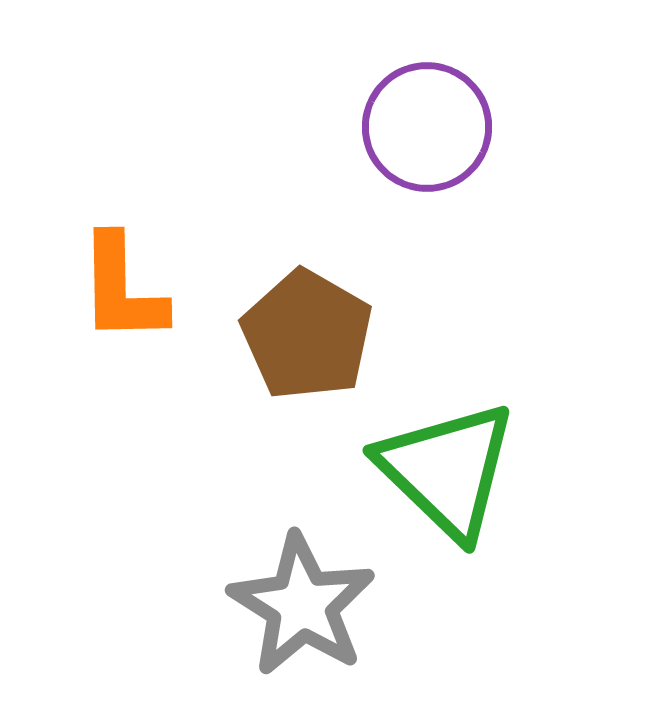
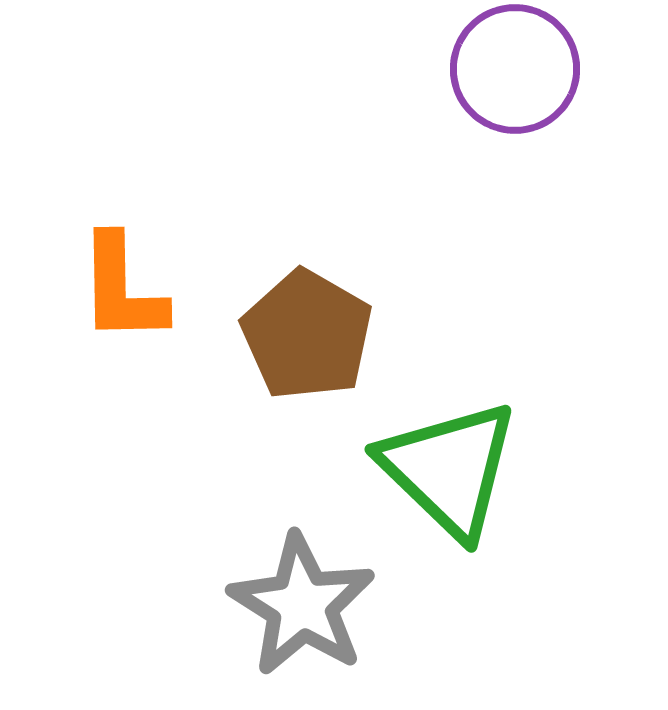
purple circle: moved 88 px right, 58 px up
green triangle: moved 2 px right, 1 px up
